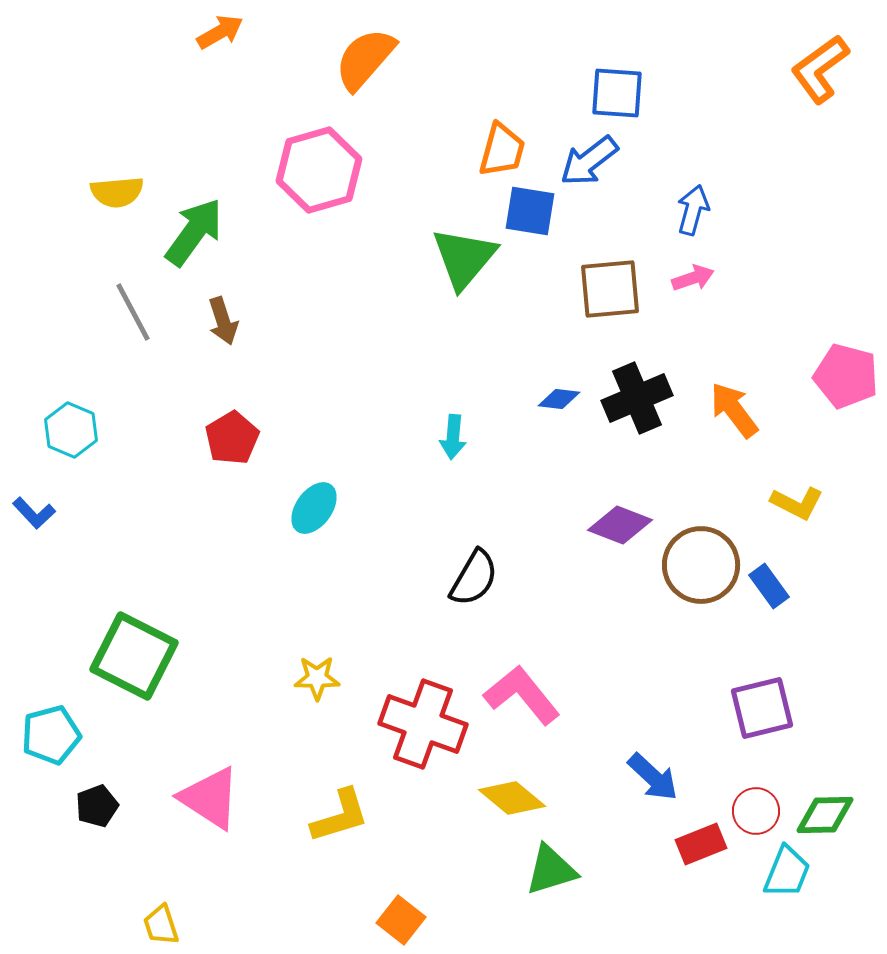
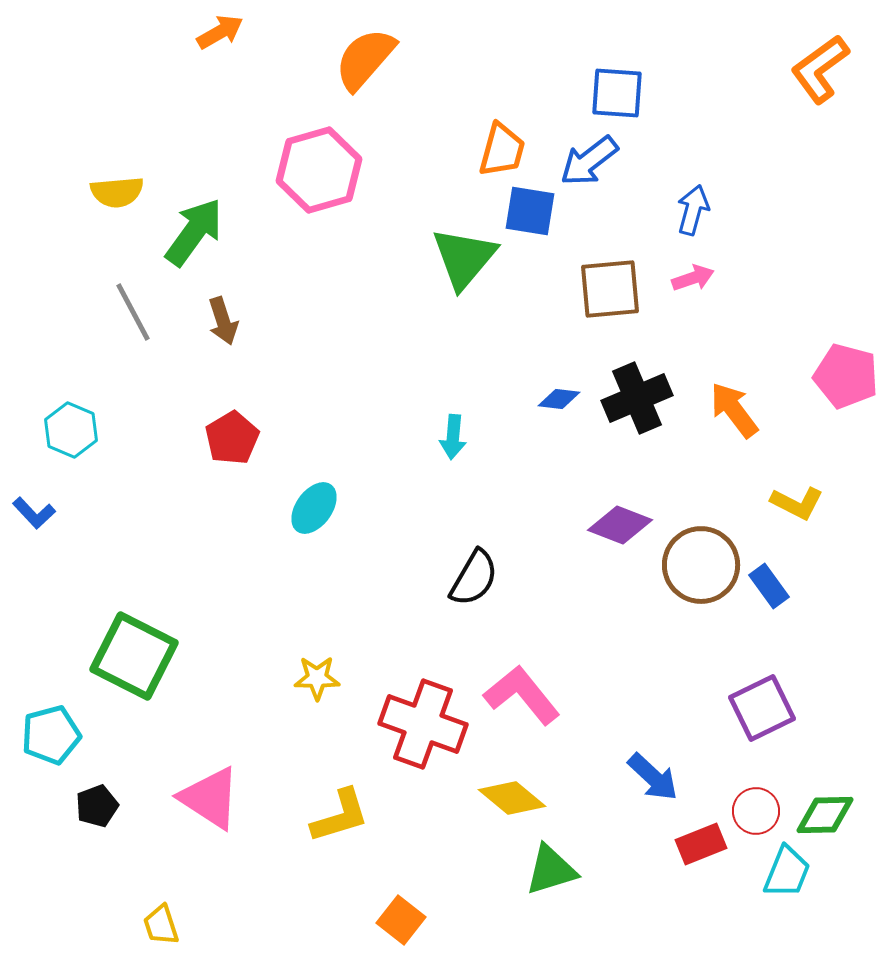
purple square at (762, 708): rotated 12 degrees counterclockwise
